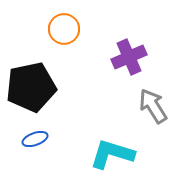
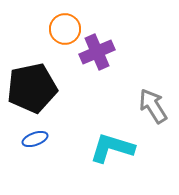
orange circle: moved 1 px right
purple cross: moved 32 px left, 5 px up
black pentagon: moved 1 px right, 1 px down
cyan L-shape: moved 6 px up
